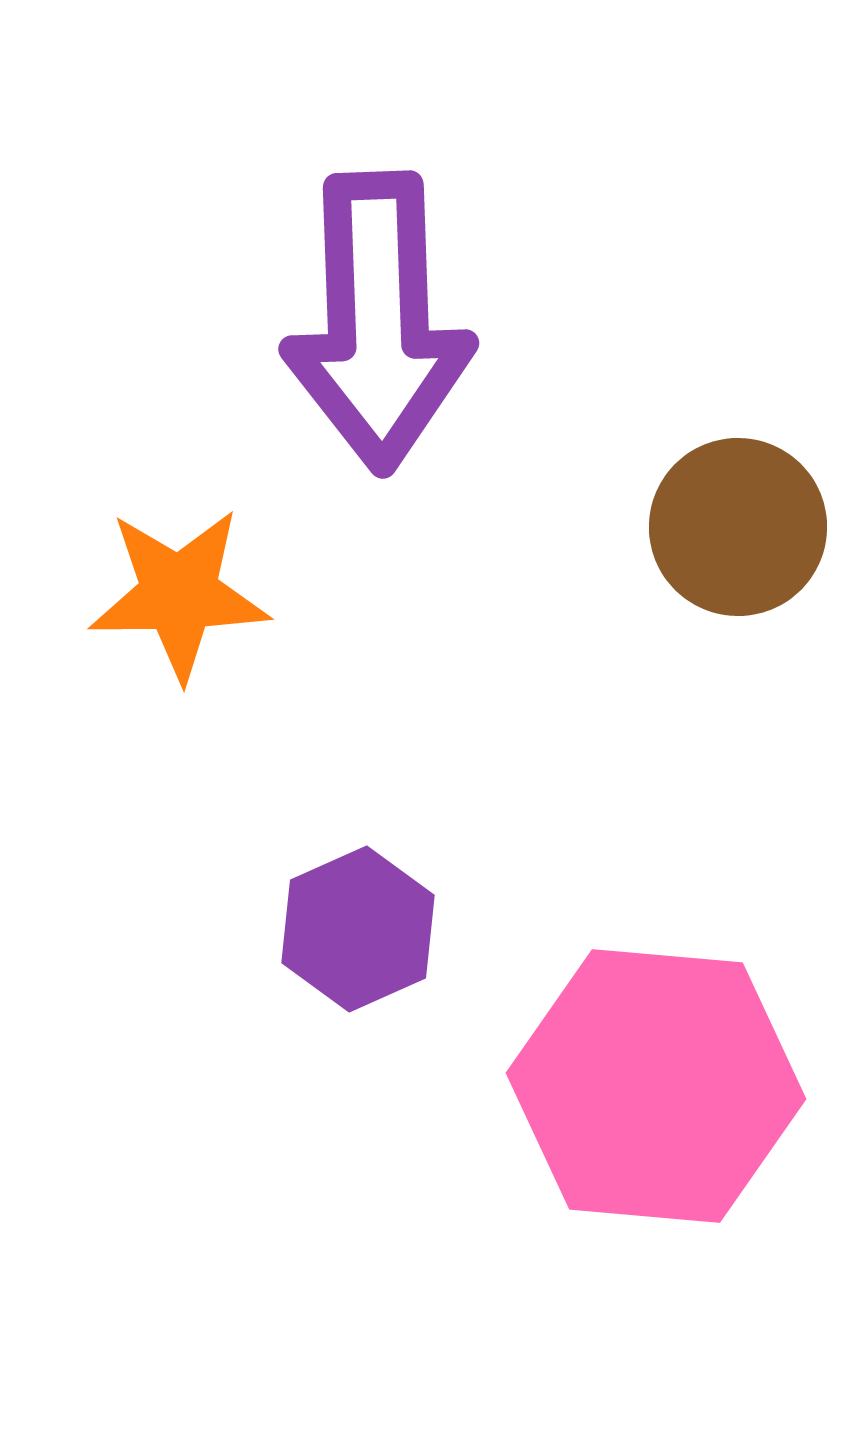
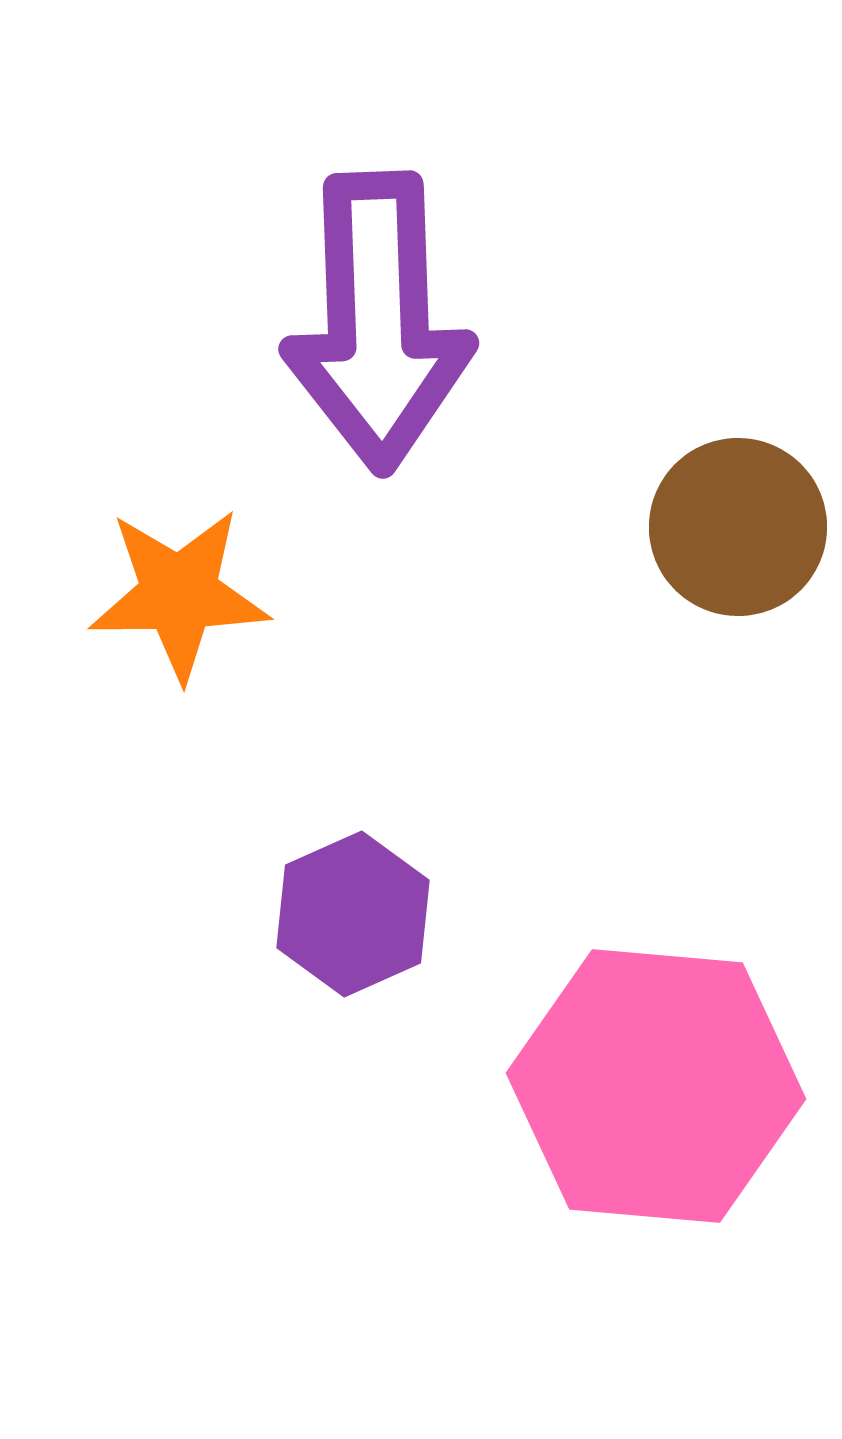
purple hexagon: moved 5 px left, 15 px up
